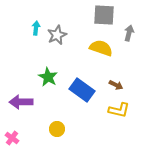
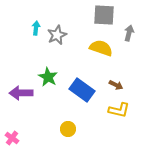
purple arrow: moved 9 px up
yellow circle: moved 11 px right
